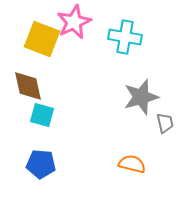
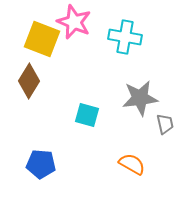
pink star: rotated 24 degrees counterclockwise
brown diamond: moved 1 px right, 5 px up; rotated 44 degrees clockwise
gray star: moved 1 px left, 1 px down; rotated 9 degrees clockwise
cyan square: moved 45 px right
gray trapezoid: moved 1 px down
orange semicircle: rotated 16 degrees clockwise
